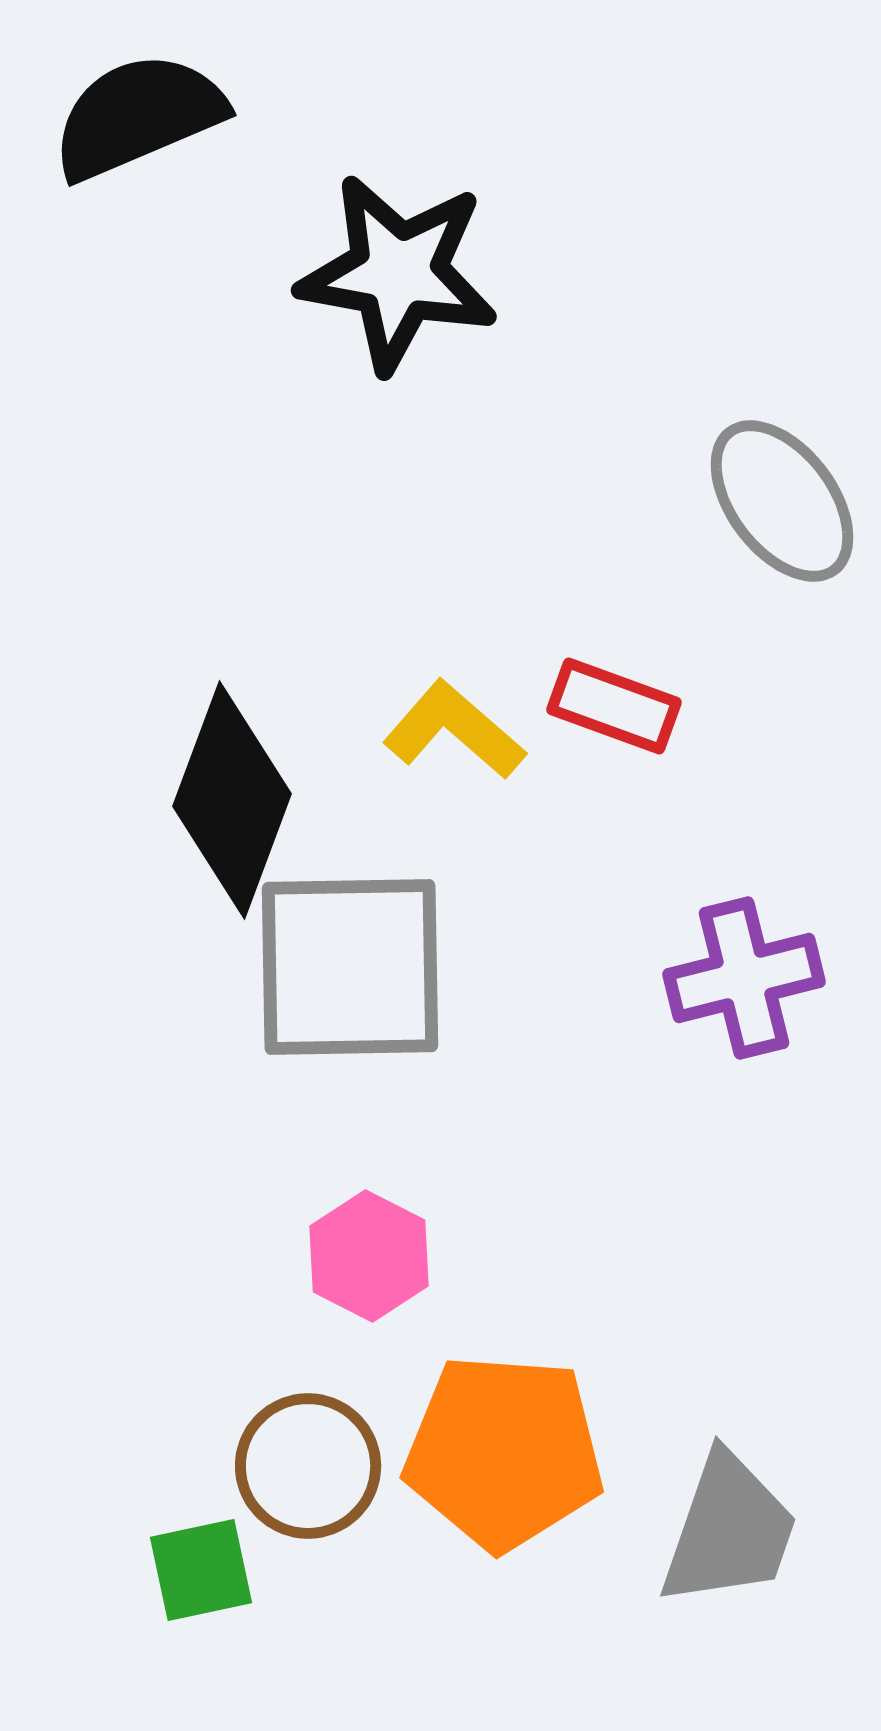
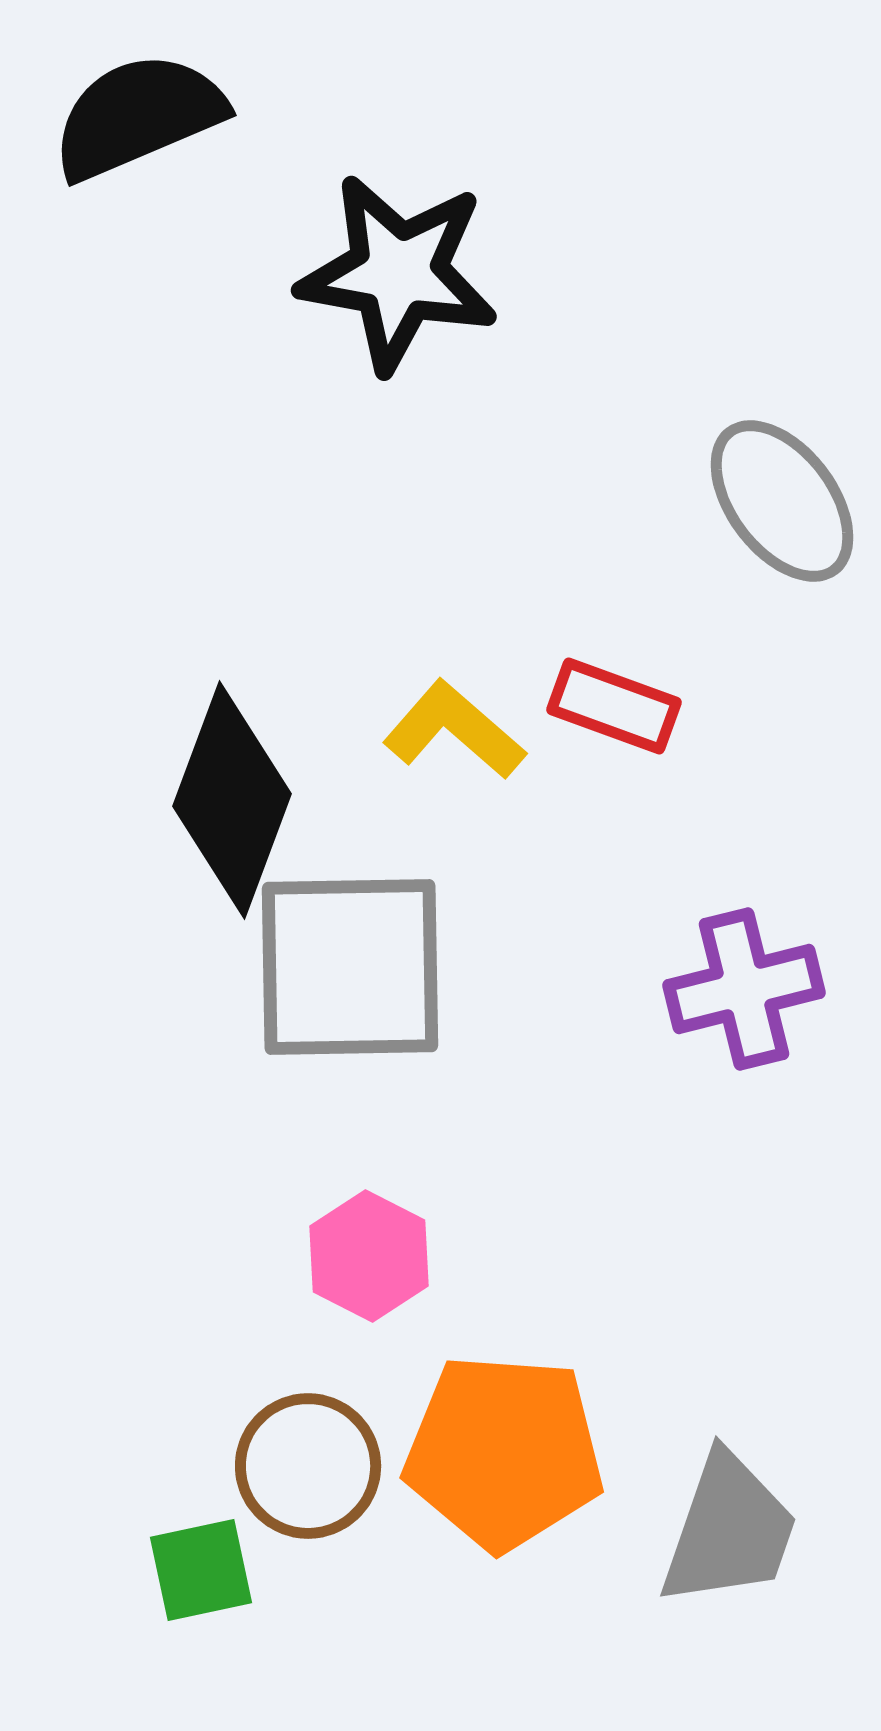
purple cross: moved 11 px down
